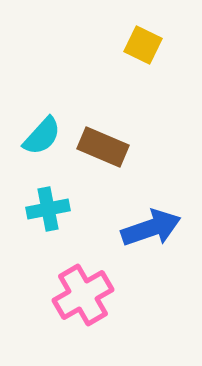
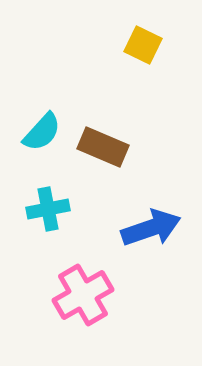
cyan semicircle: moved 4 px up
